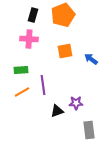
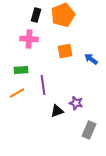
black rectangle: moved 3 px right
orange line: moved 5 px left, 1 px down
purple star: rotated 16 degrees clockwise
gray rectangle: rotated 30 degrees clockwise
